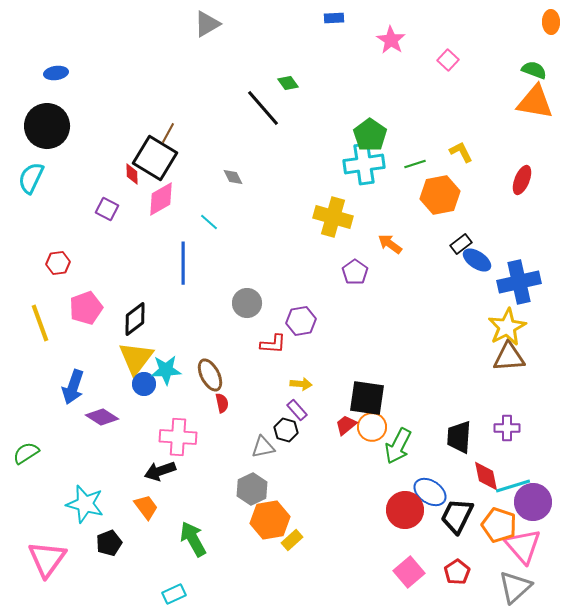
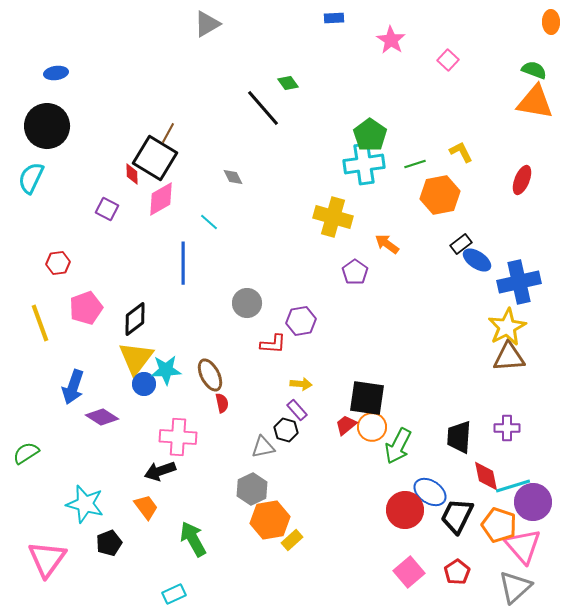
orange arrow at (390, 244): moved 3 px left
